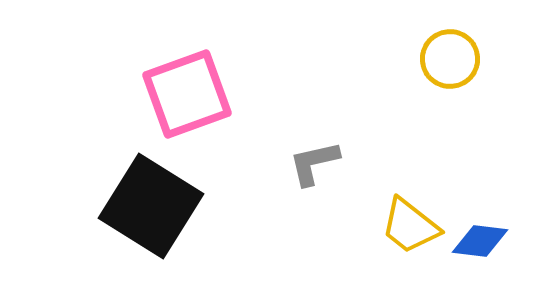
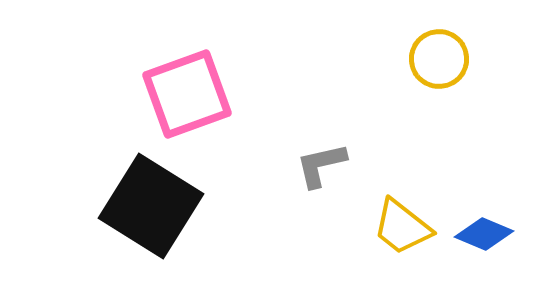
yellow circle: moved 11 px left
gray L-shape: moved 7 px right, 2 px down
yellow trapezoid: moved 8 px left, 1 px down
blue diamond: moved 4 px right, 7 px up; rotated 16 degrees clockwise
